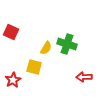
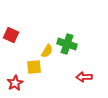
red square: moved 3 px down
yellow semicircle: moved 1 px right, 3 px down
yellow square: rotated 21 degrees counterclockwise
red star: moved 2 px right, 3 px down
